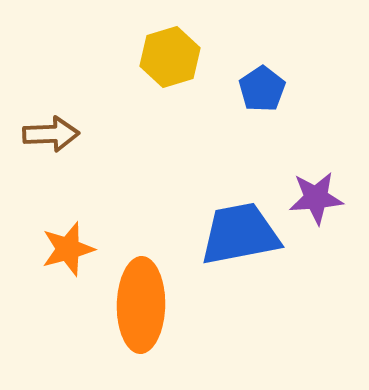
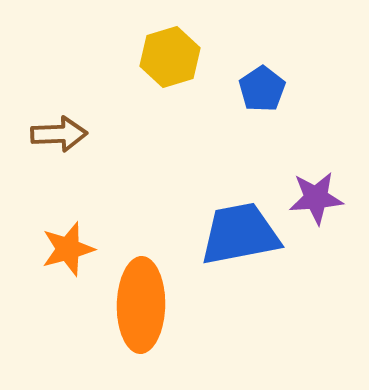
brown arrow: moved 8 px right
